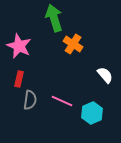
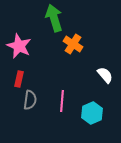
pink line: rotated 70 degrees clockwise
